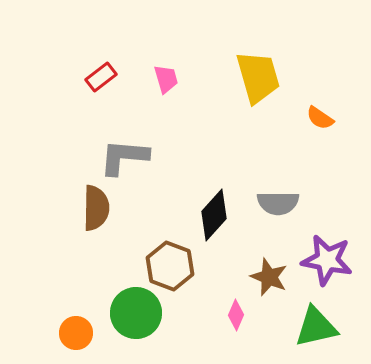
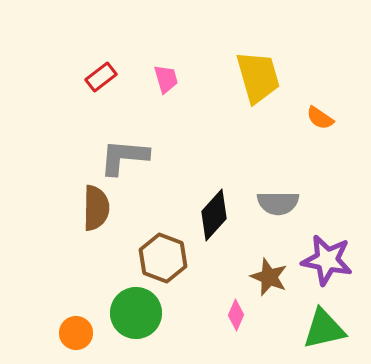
brown hexagon: moved 7 px left, 8 px up
green triangle: moved 8 px right, 2 px down
